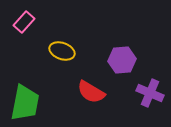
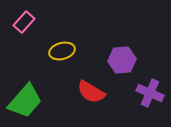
yellow ellipse: rotated 35 degrees counterclockwise
green trapezoid: moved 2 px up; rotated 30 degrees clockwise
